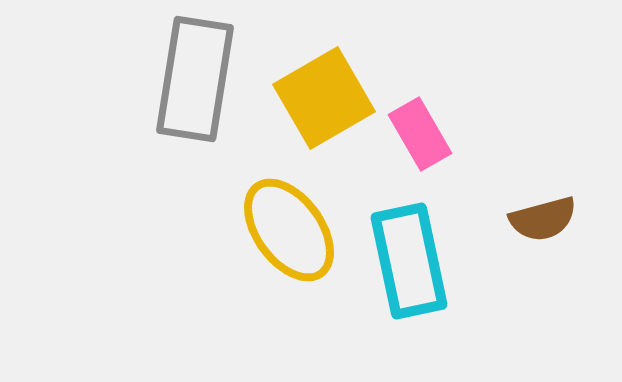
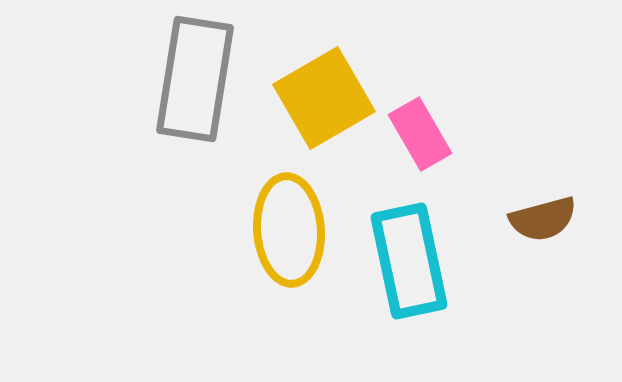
yellow ellipse: rotated 32 degrees clockwise
